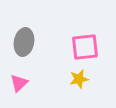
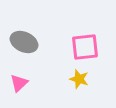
gray ellipse: rotated 76 degrees counterclockwise
yellow star: rotated 30 degrees clockwise
